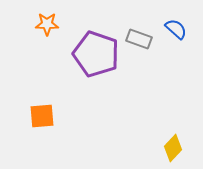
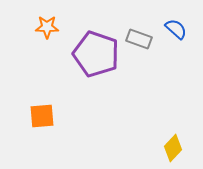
orange star: moved 3 px down
